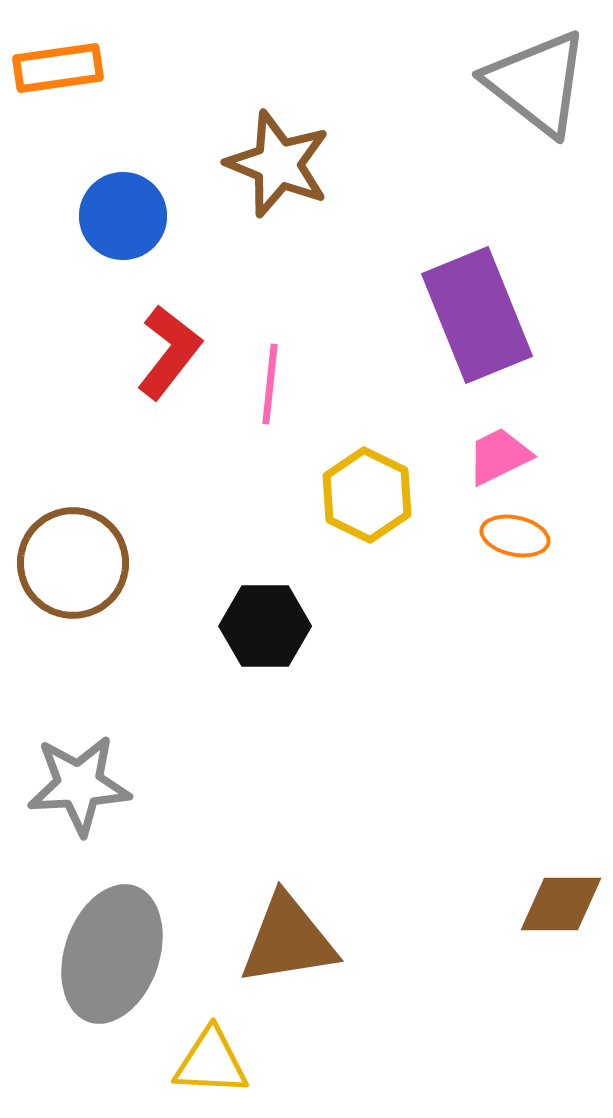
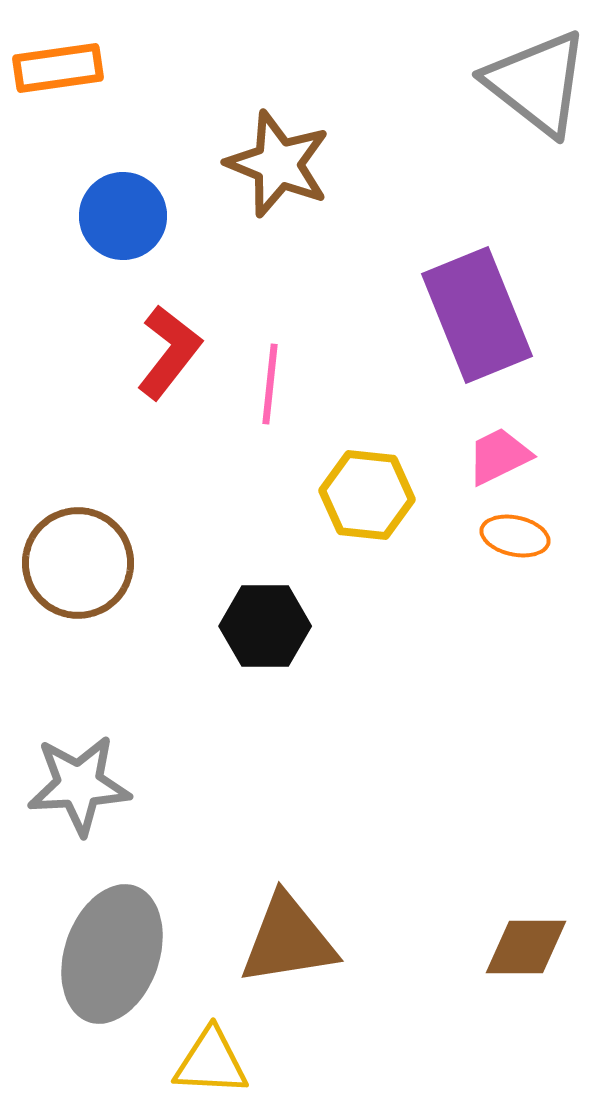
yellow hexagon: rotated 20 degrees counterclockwise
brown circle: moved 5 px right
brown diamond: moved 35 px left, 43 px down
